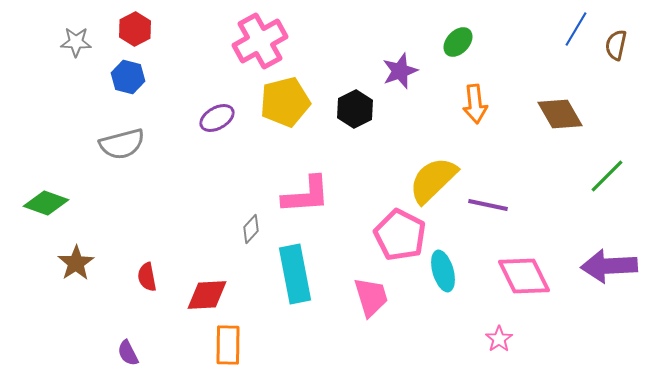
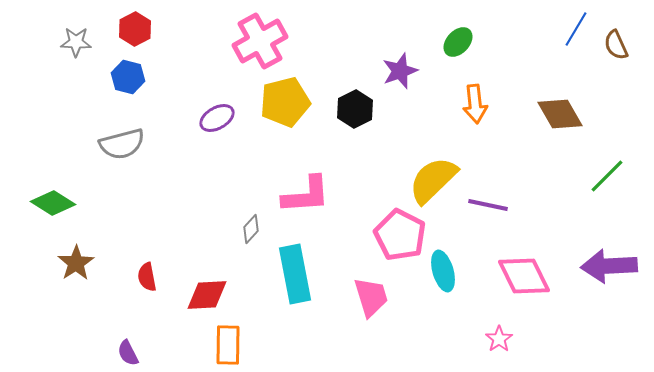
brown semicircle: rotated 36 degrees counterclockwise
green diamond: moved 7 px right; rotated 12 degrees clockwise
